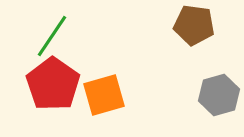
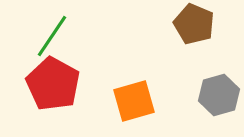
brown pentagon: moved 1 px up; rotated 15 degrees clockwise
red pentagon: rotated 6 degrees counterclockwise
orange square: moved 30 px right, 6 px down
